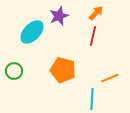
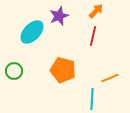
orange arrow: moved 2 px up
